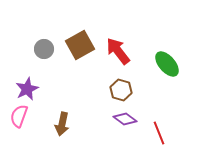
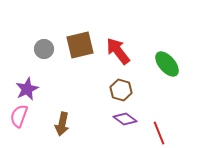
brown square: rotated 16 degrees clockwise
